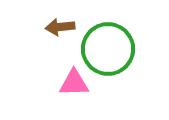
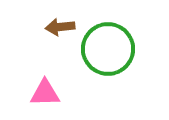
pink triangle: moved 29 px left, 10 px down
